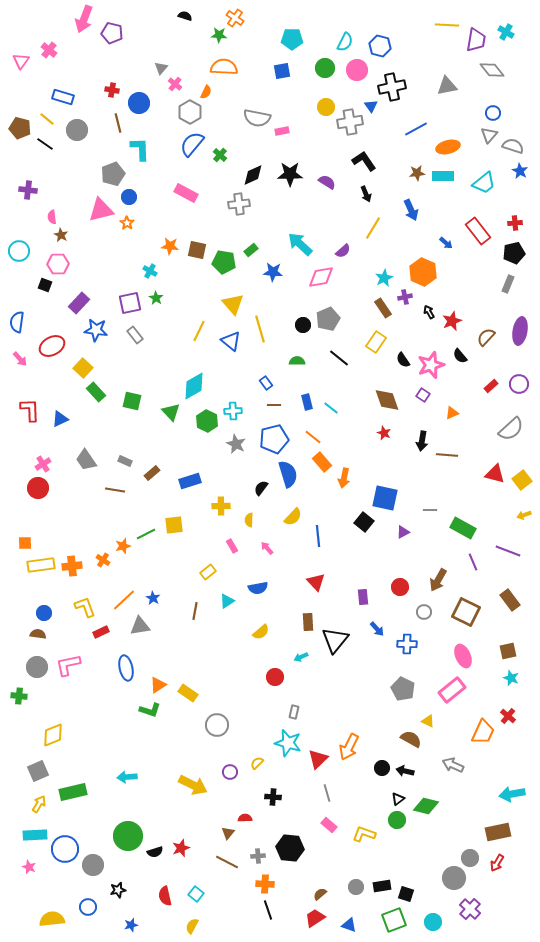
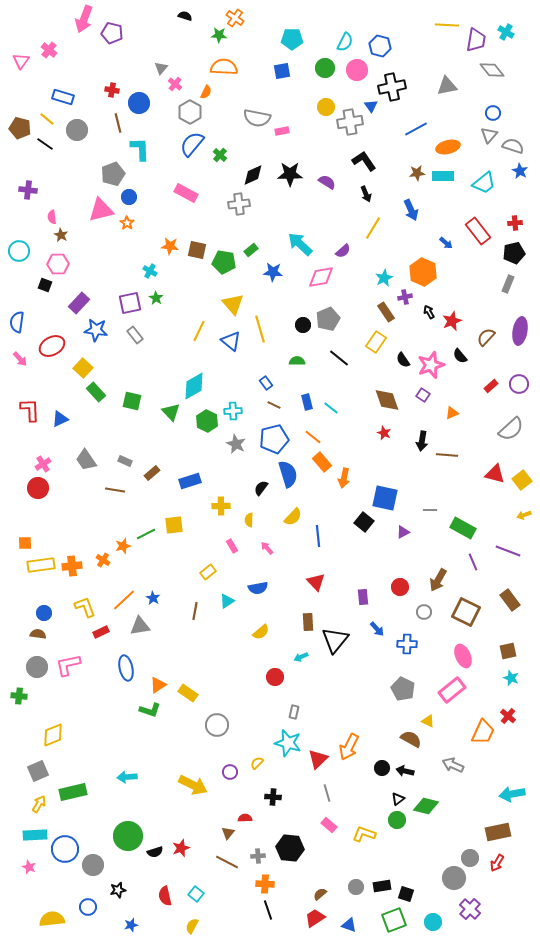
brown rectangle at (383, 308): moved 3 px right, 4 px down
brown line at (274, 405): rotated 24 degrees clockwise
